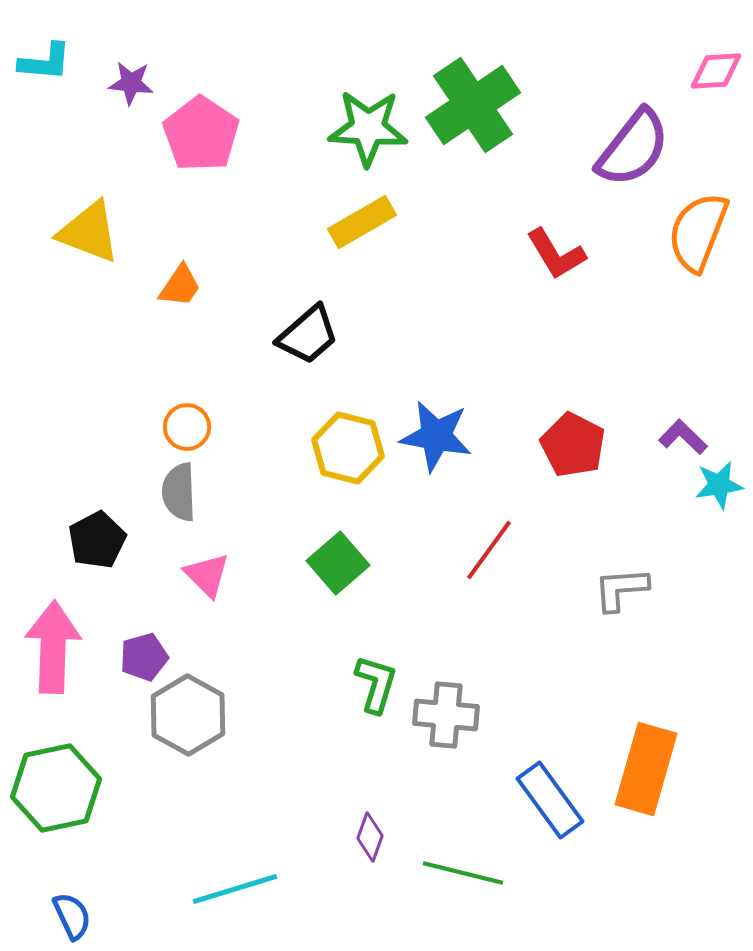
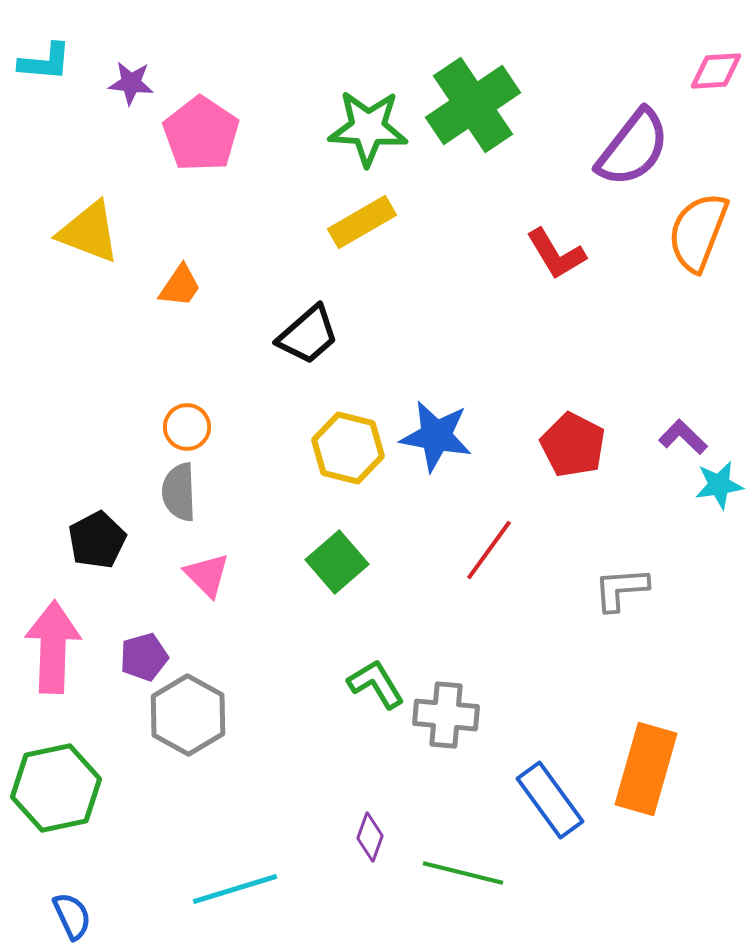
green square: moved 1 px left, 1 px up
green L-shape: rotated 48 degrees counterclockwise
